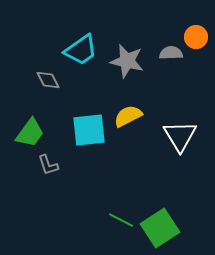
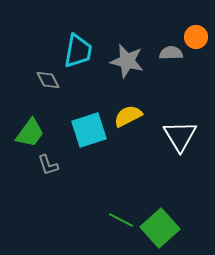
cyan trapezoid: moved 3 px left, 1 px down; rotated 45 degrees counterclockwise
cyan square: rotated 12 degrees counterclockwise
green square: rotated 9 degrees counterclockwise
